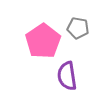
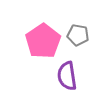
gray pentagon: moved 7 px down
